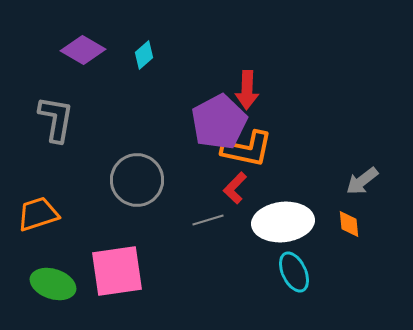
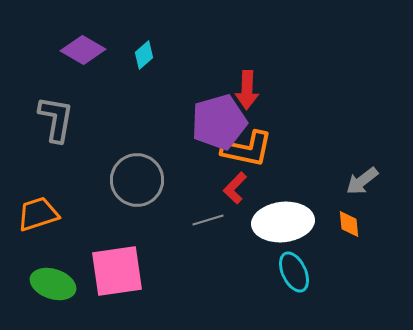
purple pentagon: rotated 12 degrees clockwise
